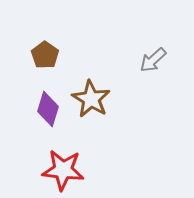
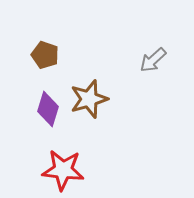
brown pentagon: rotated 16 degrees counterclockwise
brown star: moved 2 px left; rotated 24 degrees clockwise
